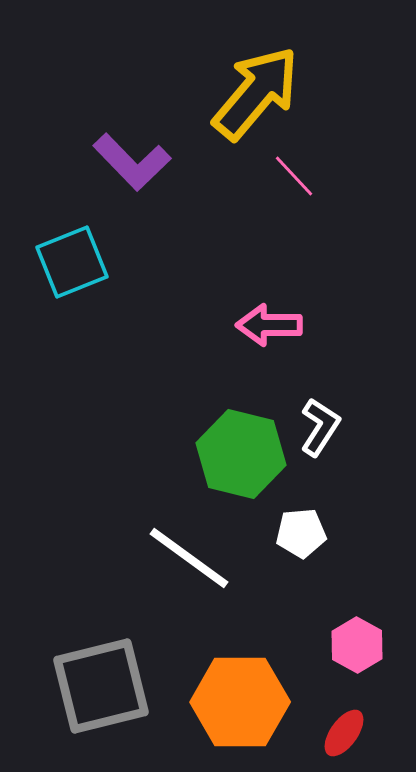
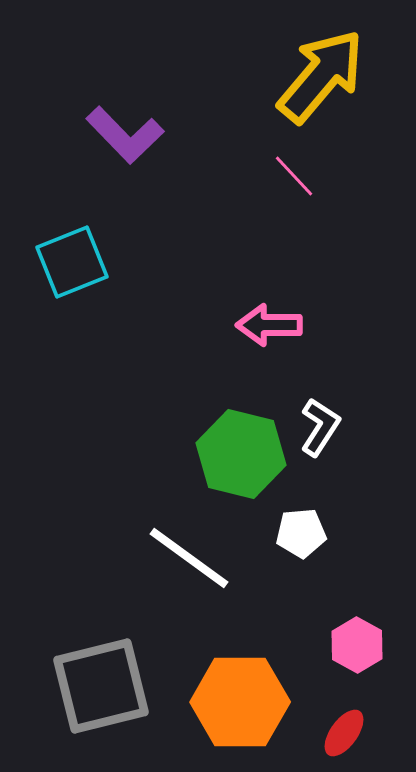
yellow arrow: moved 65 px right, 17 px up
purple L-shape: moved 7 px left, 27 px up
